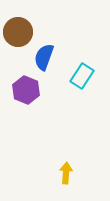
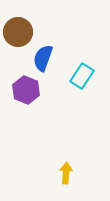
blue semicircle: moved 1 px left, 1 px down
